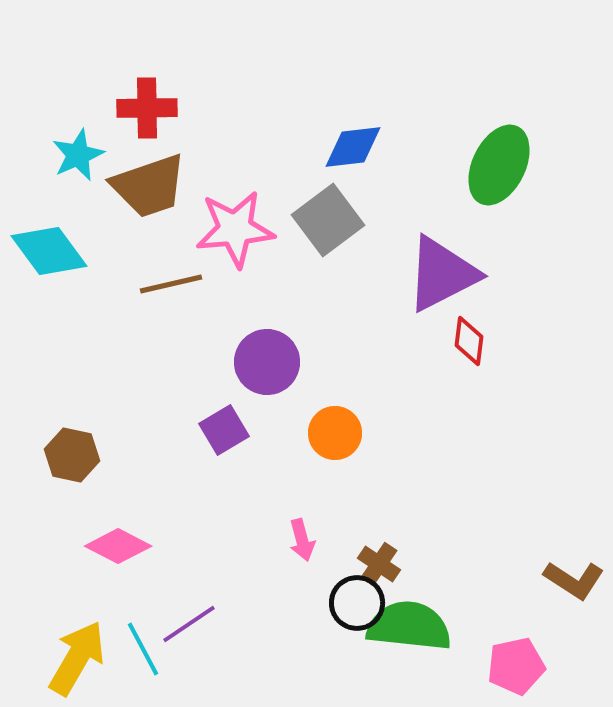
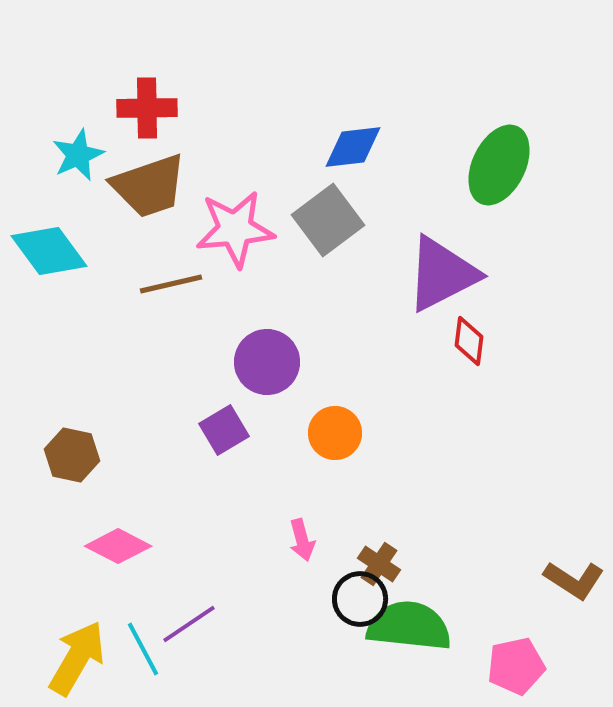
black circle: moved 3 px right, 4 px up
